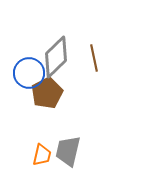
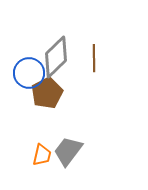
brown line: rotated 12 degrees clockwise
gray trapezoid: rotated 24 degrees clockwise
